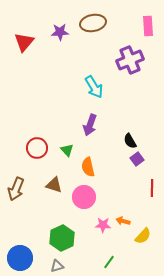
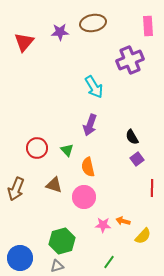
black semicircle: moved 2 px right, 4 px up
green hexagon: moved 3 px down; rotated 10 degrees clockwise
